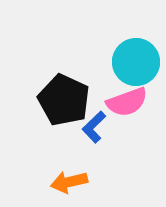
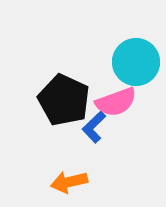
pink semicircle: moved 11 px left
